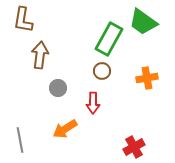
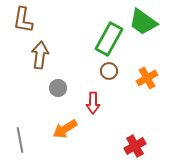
brown circle: moved 7 px right
orange cross: rotated 20 degrees counterclockwise
red cross: moved 1 px right, 1 px up
